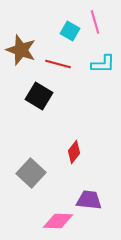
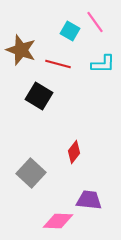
pink line: rotated 20 degrees counterclockwise
